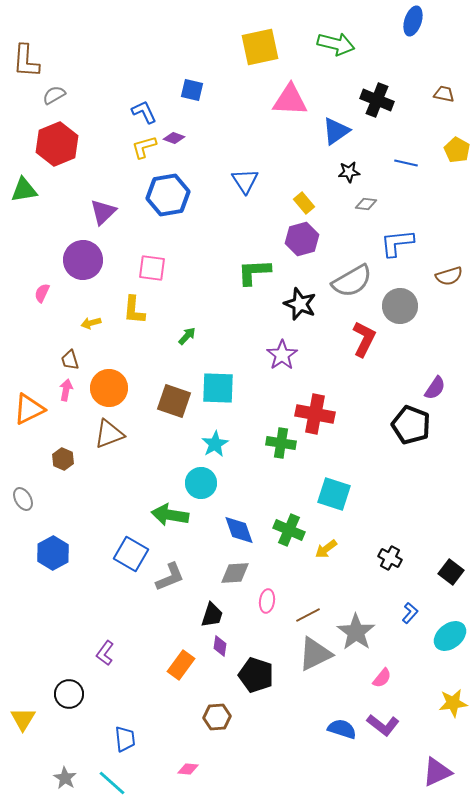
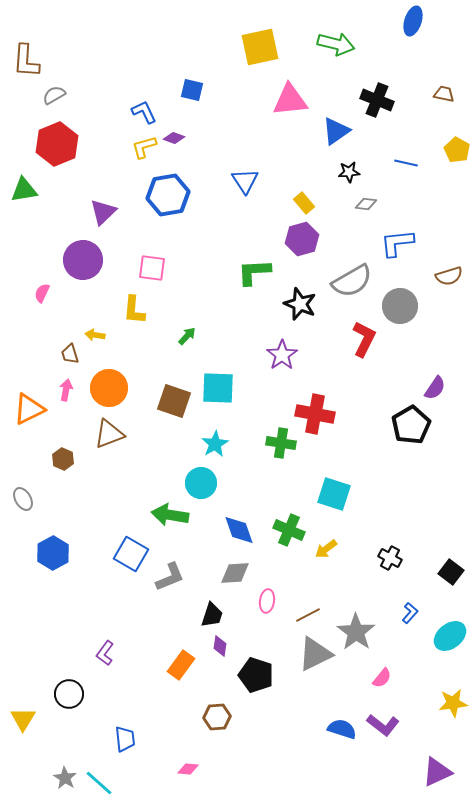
pink triangle at (290, 100): rotated 9 degrees counterclockwise
yellow arrow at (91, 323): moved 4 px right, 12 px down; rotated 24 degrees clockwise
brown trapezoid at (70, 360): moved 6 px up
black pentagon at (411, 425): rotated 21 degrees clockwise
cyan line at (112, 783): moved 13 px left
